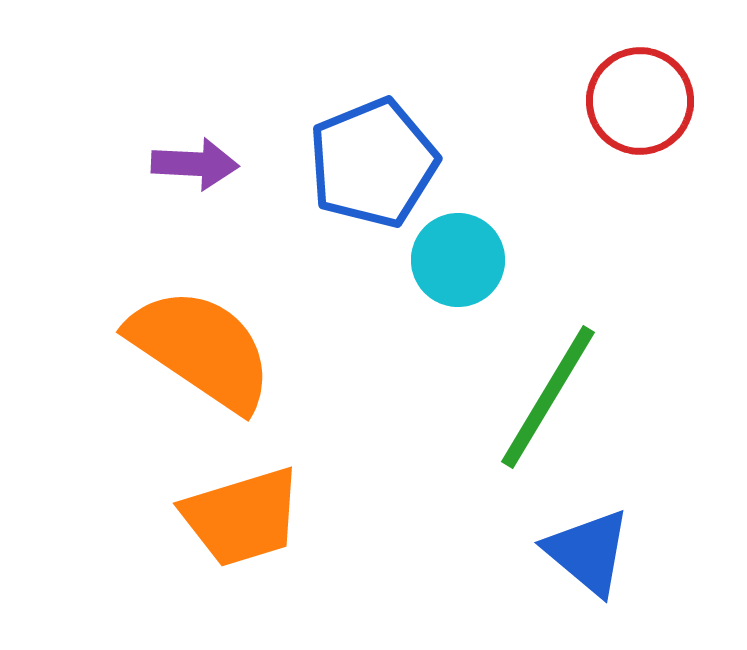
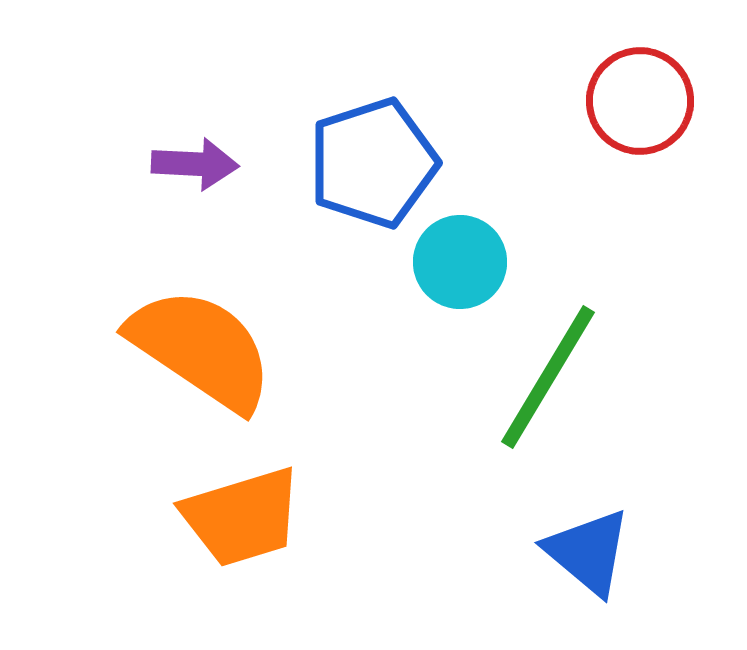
blue pentagon: rotated 4 degrees clockwise
cyan circle: moved 2 px right, 2 px down
green line: moved 20 px up
